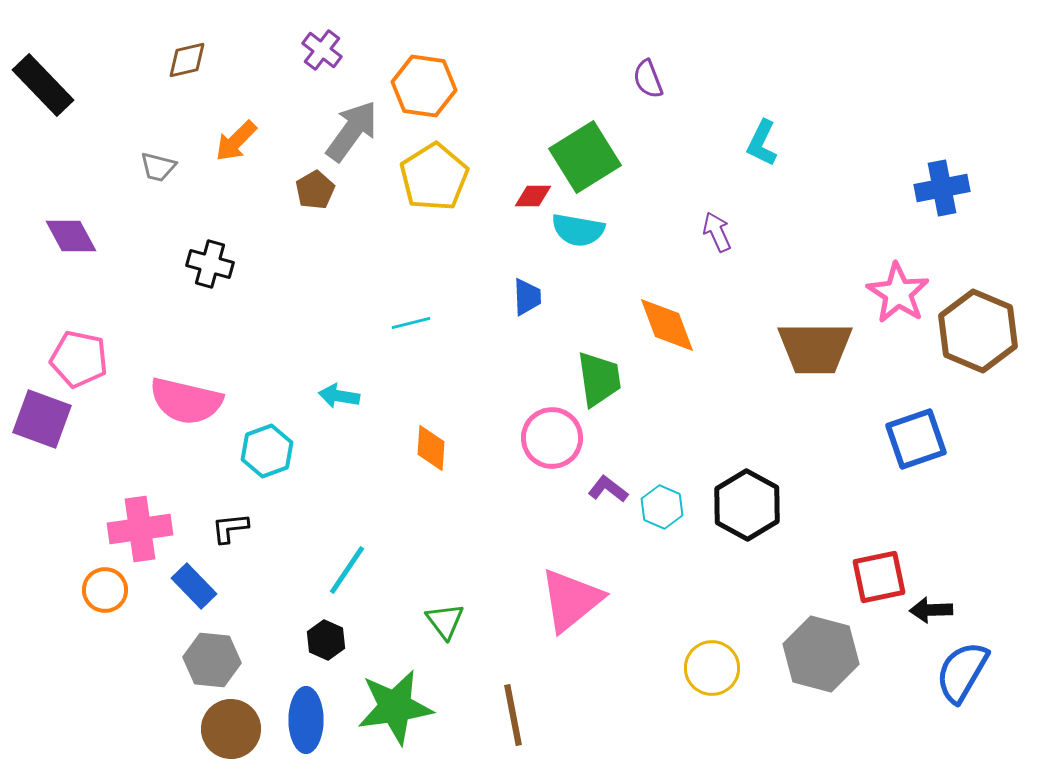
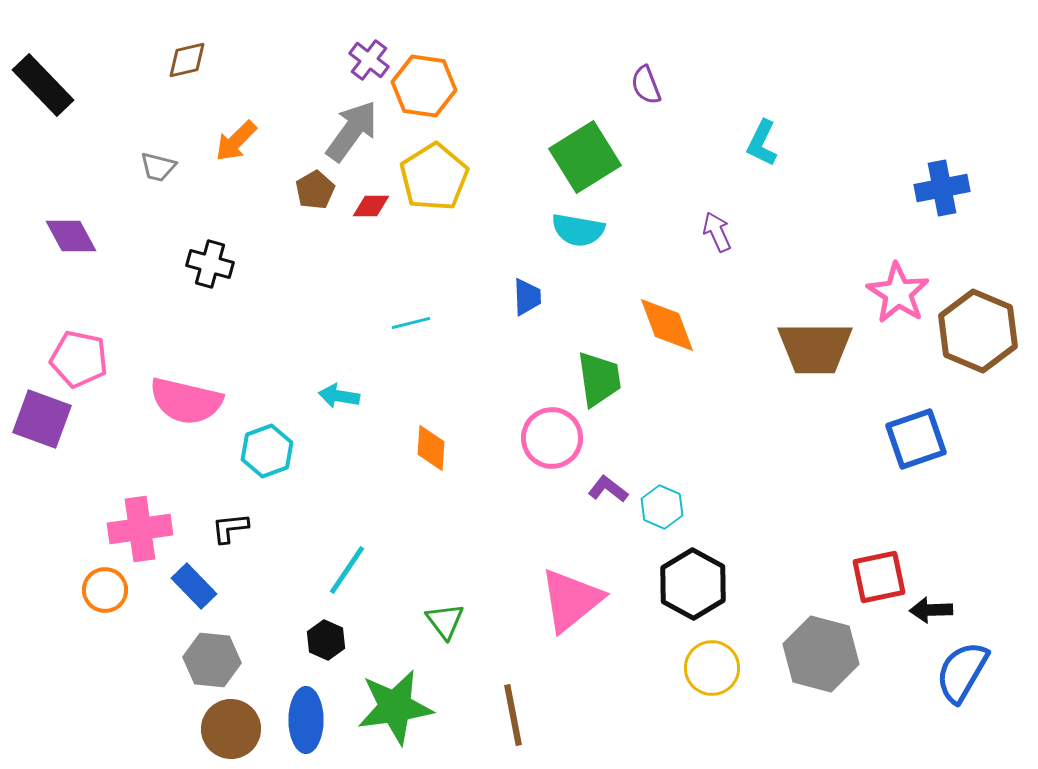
purple cross at (322, 50): moved 47 px right, 10 px down
purple semicircle at (648, 79): moved 2 px left, 6 px down
red diamond at (533, 196): moved 162 px left, 10 px down
black hexagon at (747, 505): moved 54 px left, 79 px down
